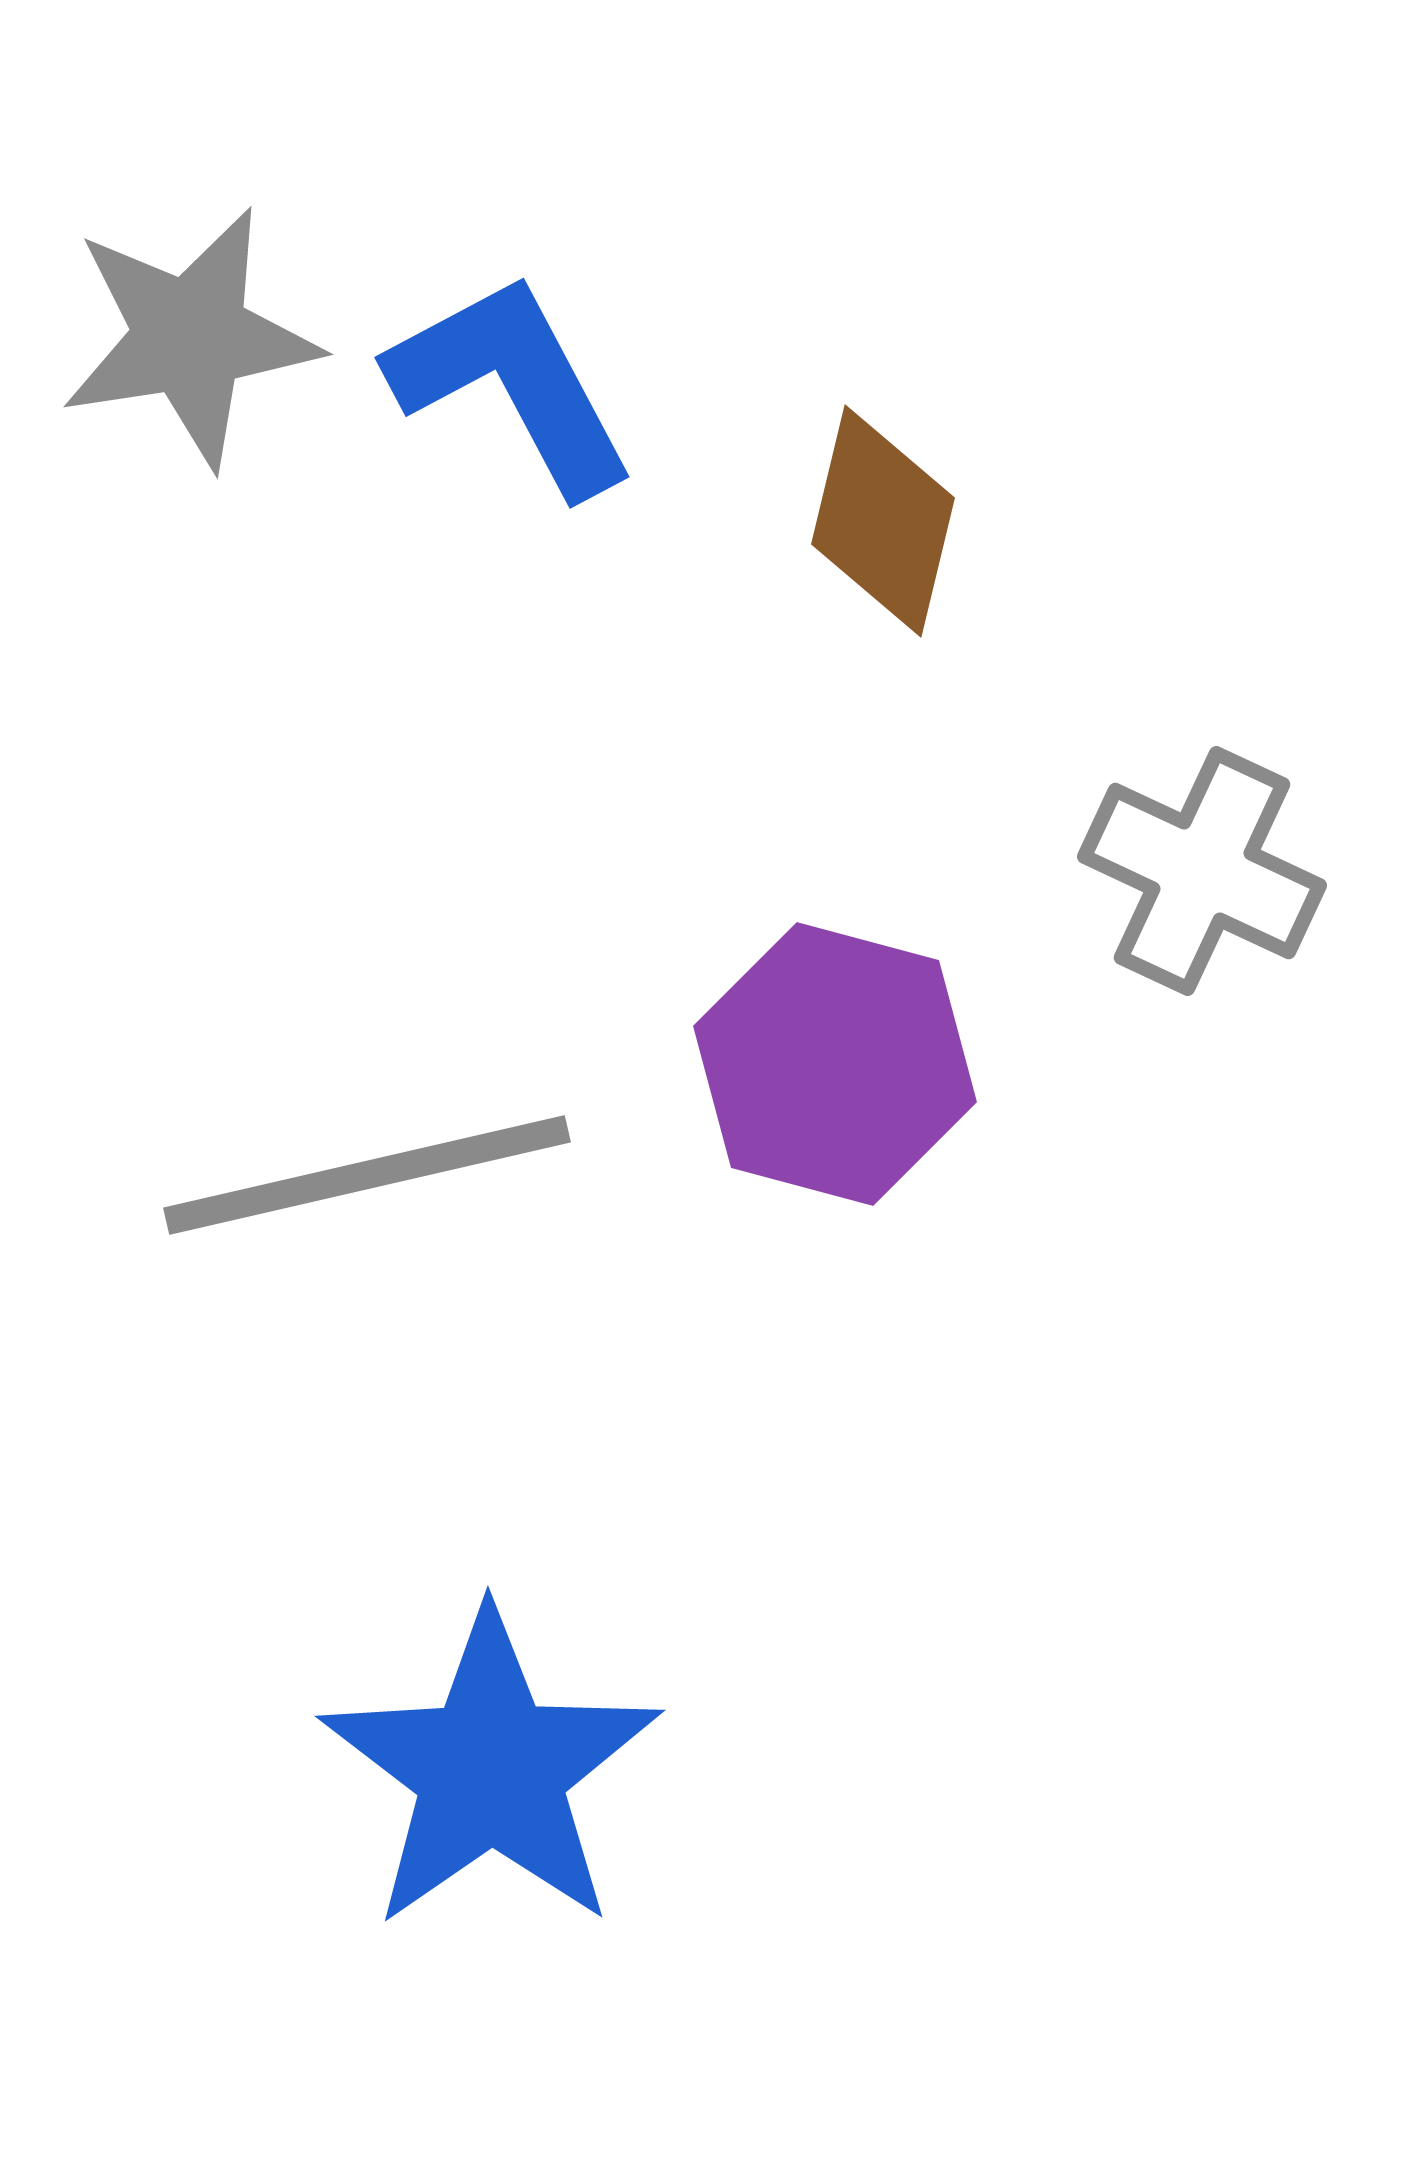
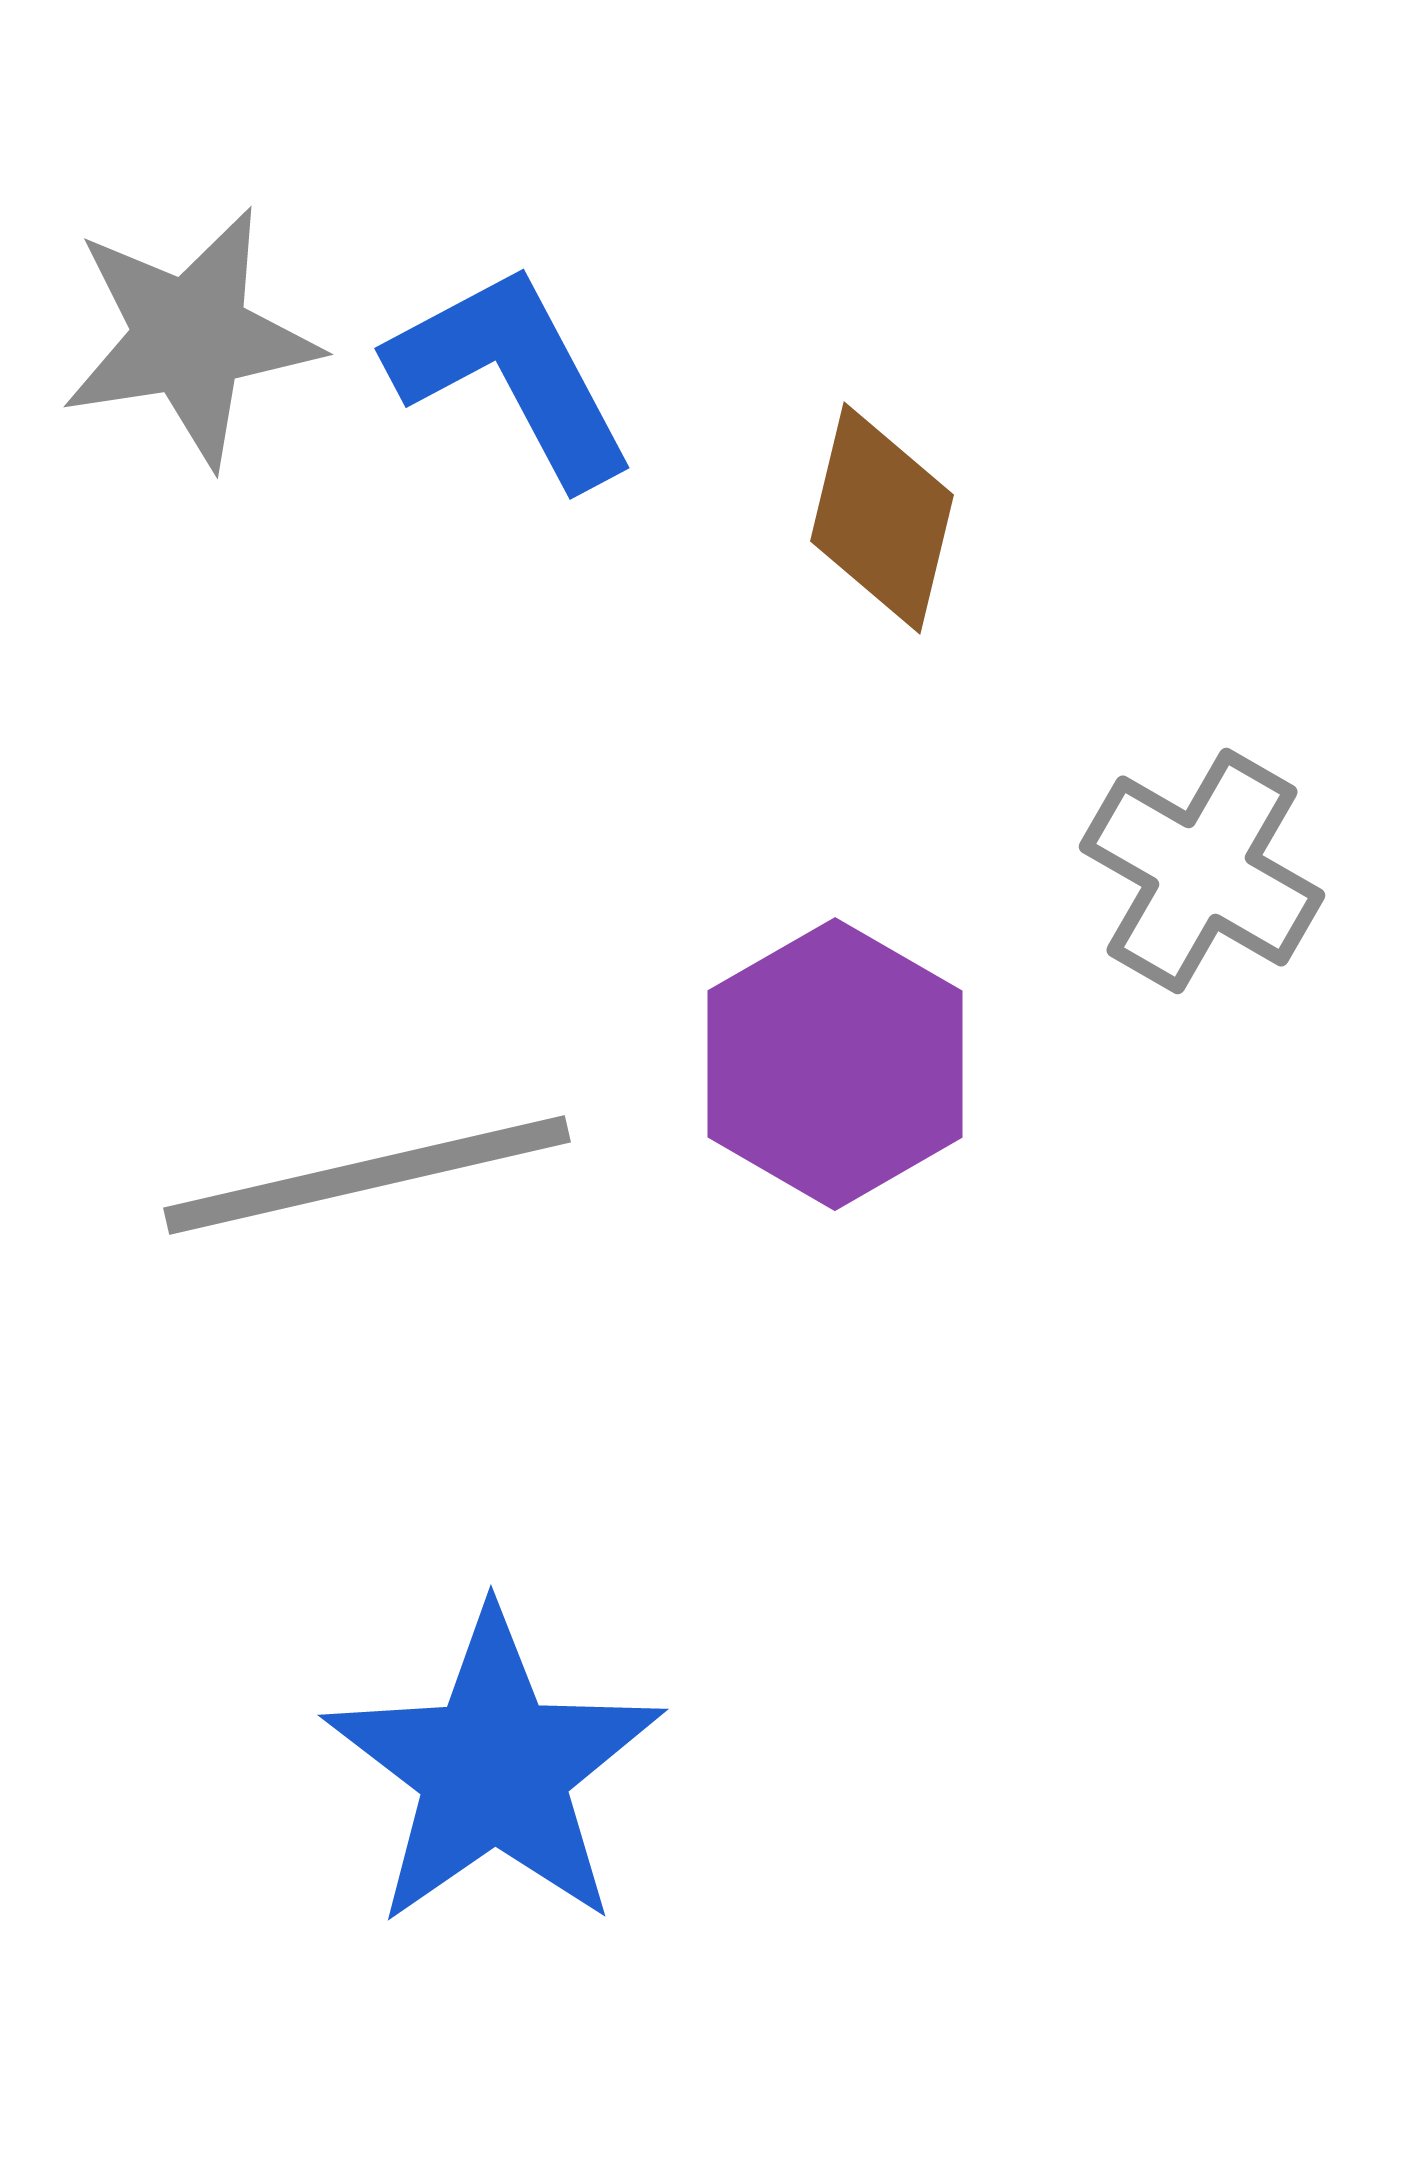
blue L-shape: moved 9 px up
brown diamond: moved 1 px left, 3 px up
gray cross: rotated 5 degrees clockwise
purple hexagon: rotated 15 degrees clockwise
blue star: moved 3 px right, 1 px up
